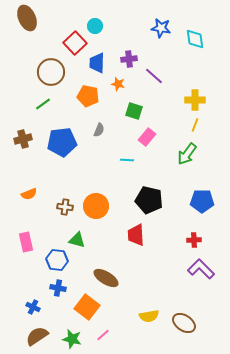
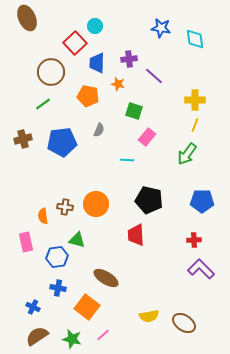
orange semicircle at (29, 194): moved 14 px right, 22 px down; rotated 105 degrees clockwise
orange circle at (96, 206): moved 2 px up
blue hexagon at (57, 260): moved 3 px up; rotated 15 degrees counterclockwise
